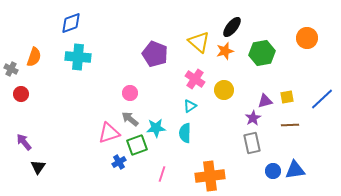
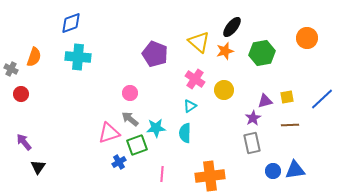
pink line: rotated 14 degrees counterclockwise
